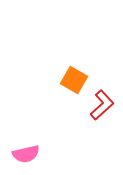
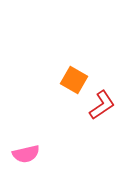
red L-shape: rotated 8 degrees clockwise
